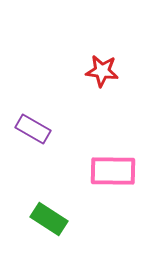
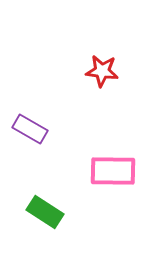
purple rectangle: moved 3 px left
green rectangle: moved 4 px left, 7 px up
